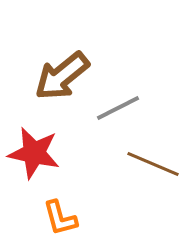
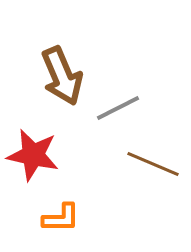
brown arrow: rotated 74 degrees counterclockwise
red star: moved 1 px left, 2 px down
orange L-shape: moved 1 px right; rotated 75 degrees counterclockwise
